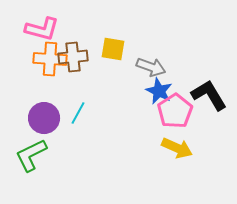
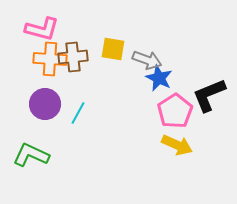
gray arrow: moved 4 px left, 7 px up
blue star: moved 13 px up
black L-shape: rotated 81 degrees counterclockwise
purple circle: moved 1 px right, 14 px up
yellow arrow: moved 3 px up
green L-shape: rotated 51 degrees clockwise
